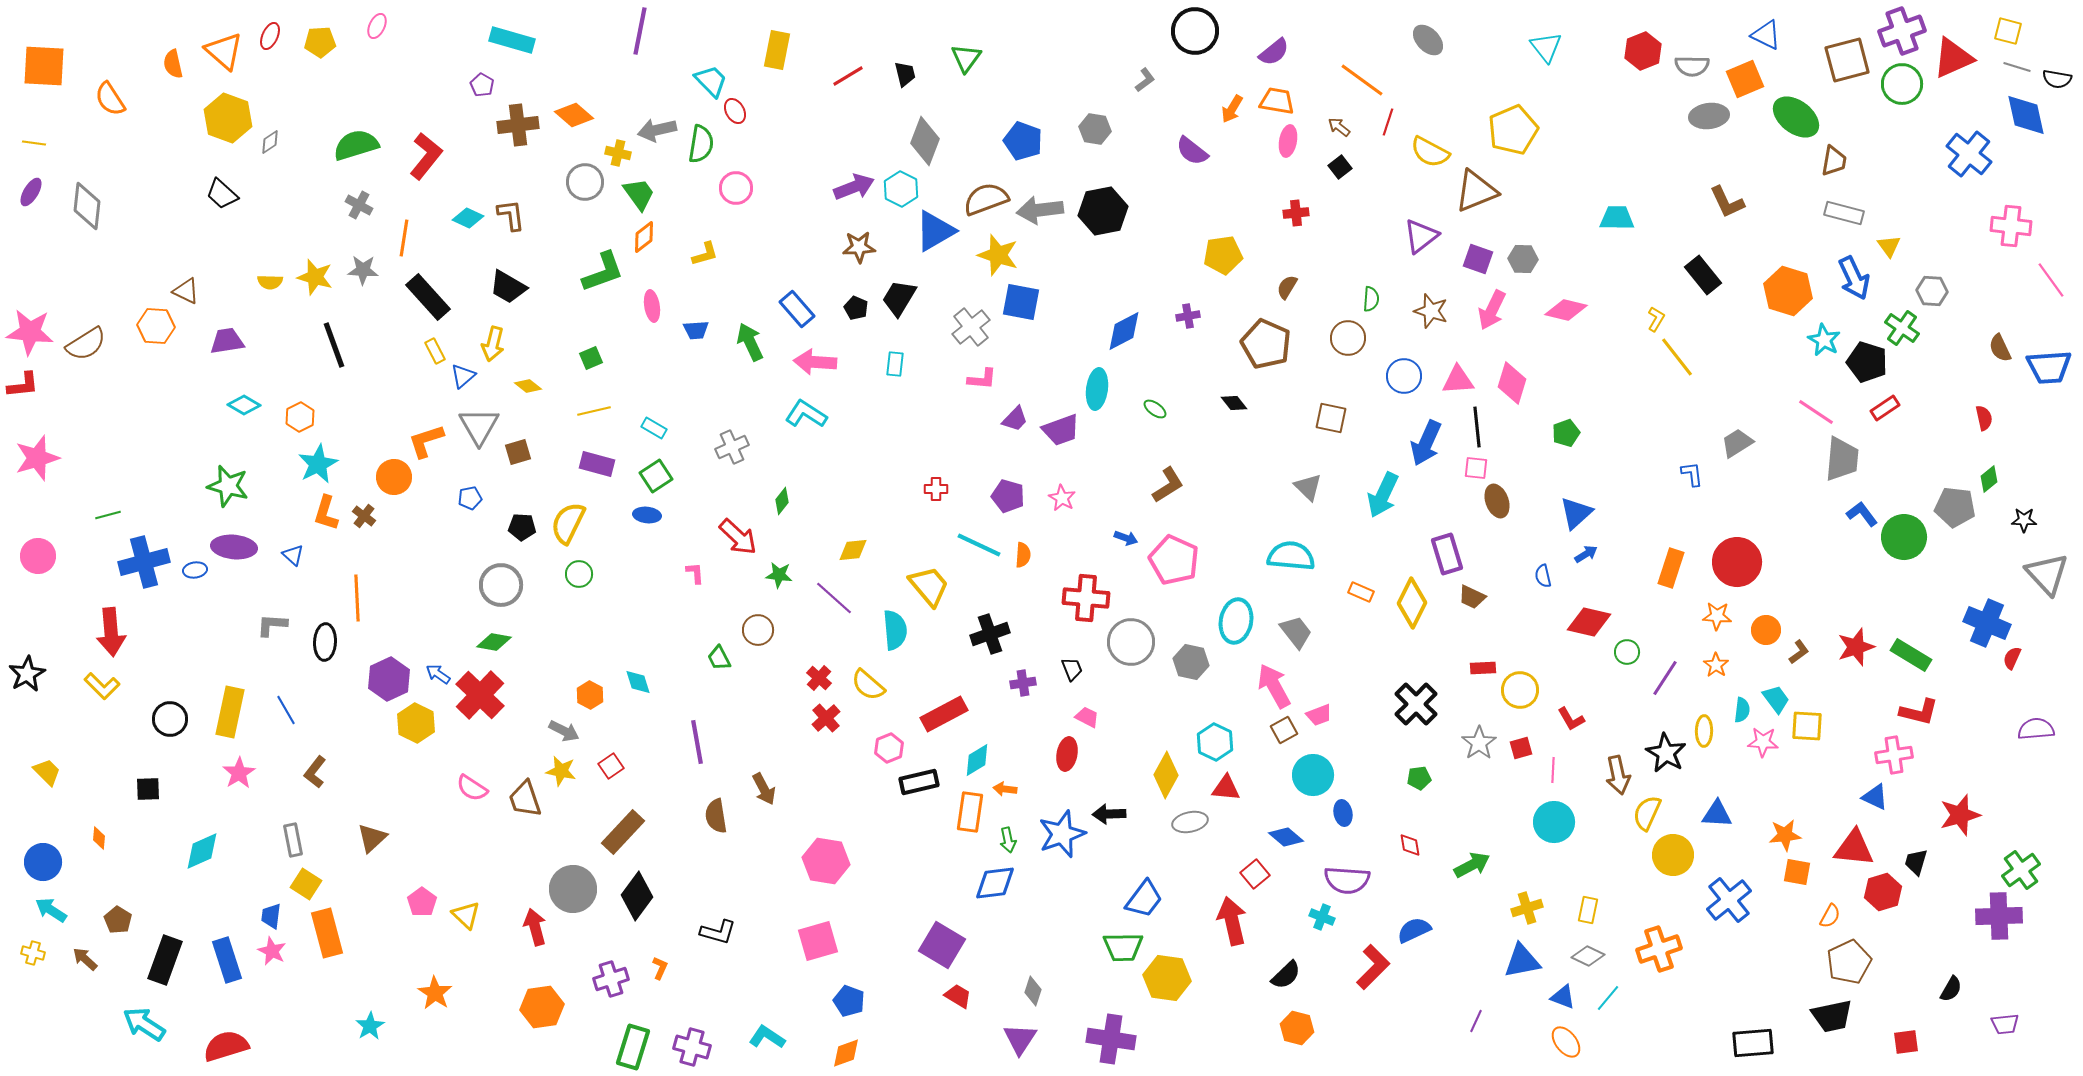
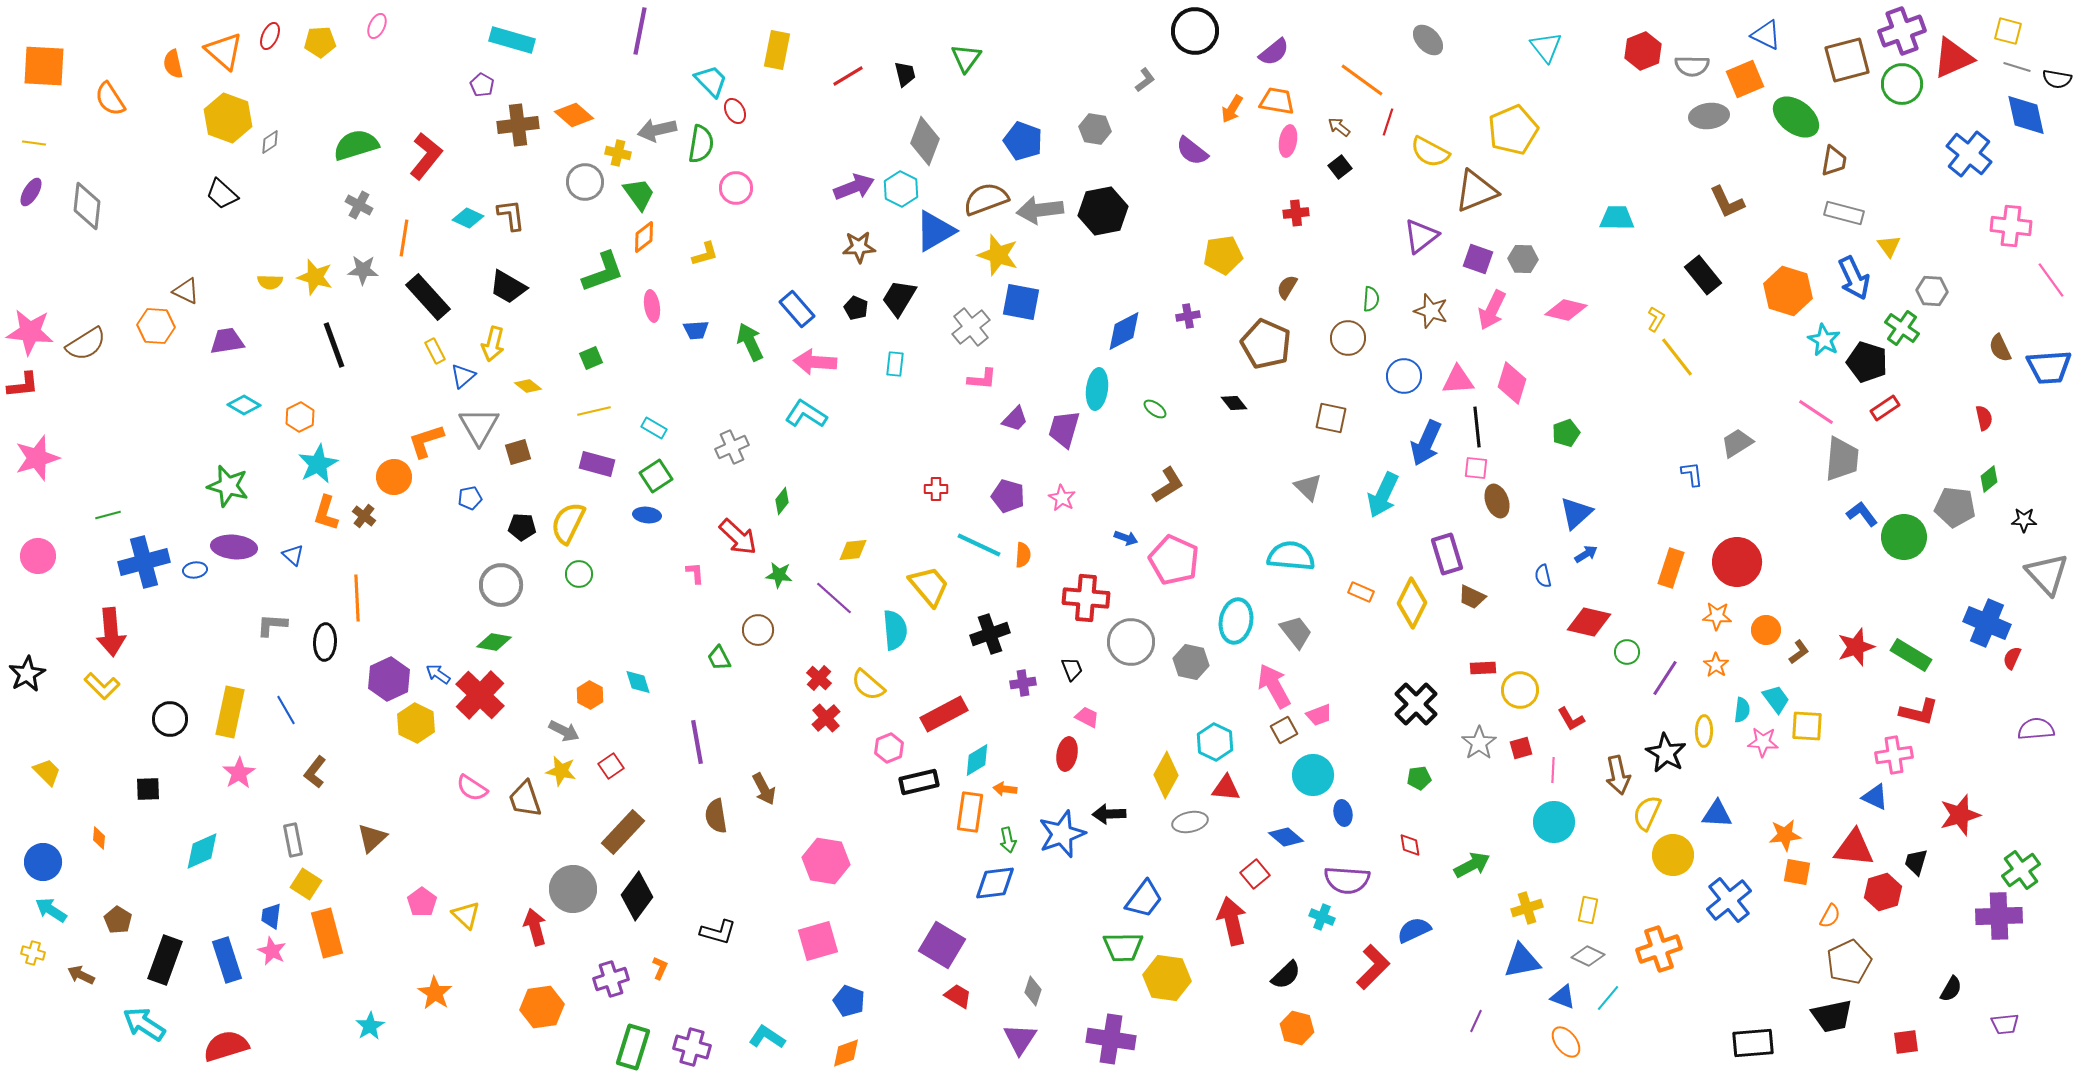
purple trapezoid at (1061, 430): moved 3 px right, 1 px up; rotated 126 degrees clockwise
brown arrow at (85, 959): moved 4 px left, 16 px down; rotated 16 degrees counterclockwise
